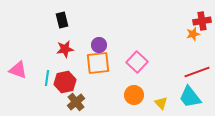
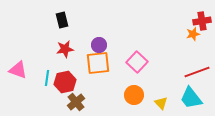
cyan trapezoid: moved 1 px right, 1 px down
